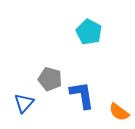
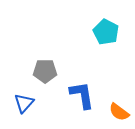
cyan pentagon: moved 17 px right
gray pentagon: moved 5 px left, 8 px up; rotated 15 degrees counterclockwise
